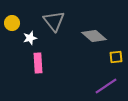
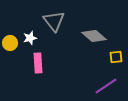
yellow circle: moved 2 px left, 20 px down
